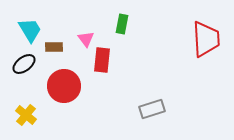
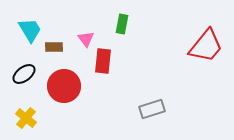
red trapezoid: moved 7 px down; rotated 42 degrees clockwise
red rectangle: moved 1 px right, 1 px down
black ellipse: moved 10 px down
yellow cross: moved 3 px down
